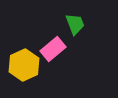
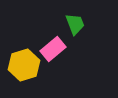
yellow hexagon: rotated 8 degrees clockwise
